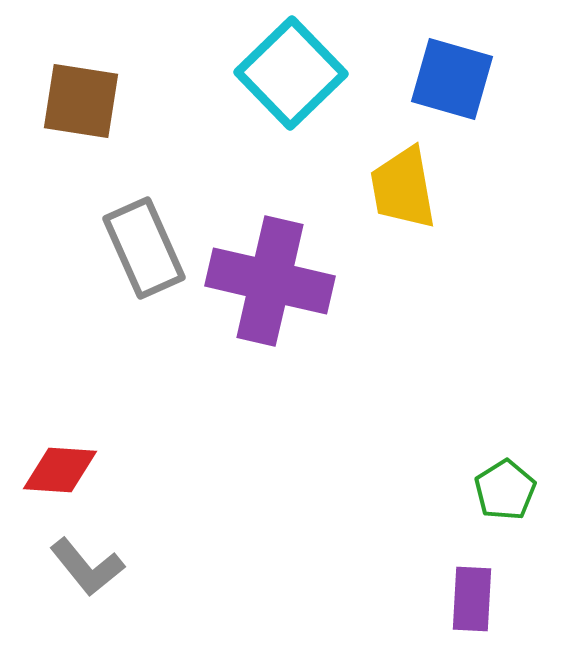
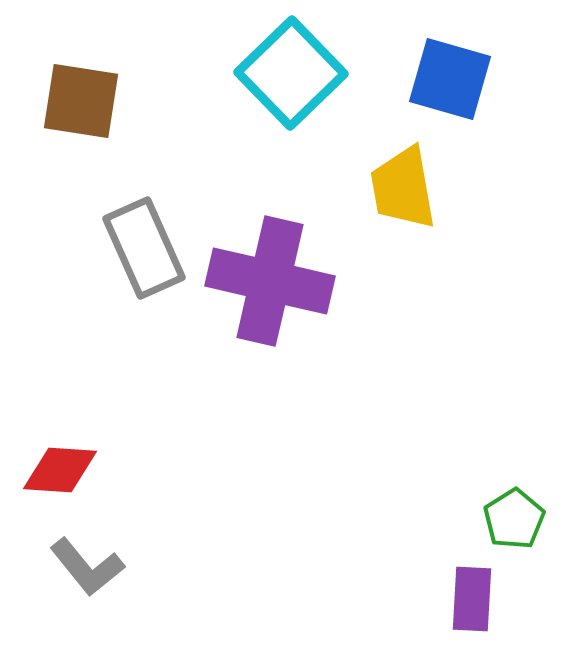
blue square: moved 2 px left
green pentagon: moved 9 px right, 29 px down
